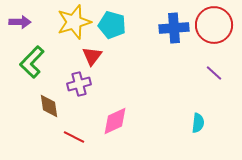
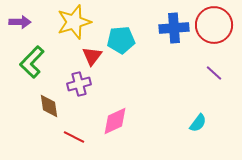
cyan pentagon: moved 9 px right, 15 px down; rotated 20 degrees counterclockwise
cyan semicircle: rotated 30 degrees clockwise
